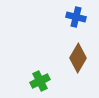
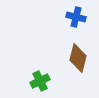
brown diamond: rotated 16 degrees counterclockwise
